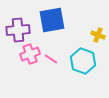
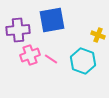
pink cross: moved 1 px down
